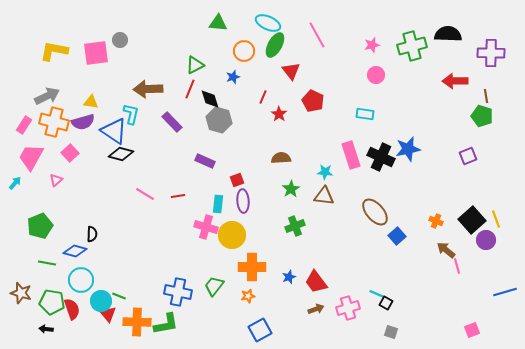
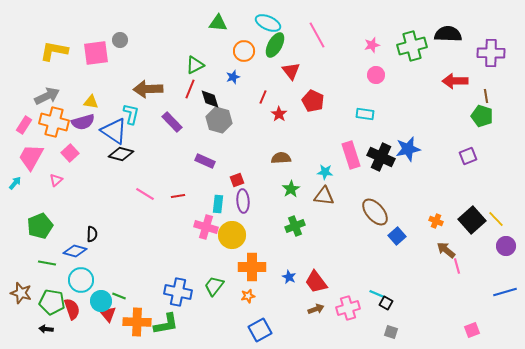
yellow line at (496, 219): rotated 24 degrees counterclockwise
purple circle at (486, 240): moved 20 px right, 6 px down
blue star at (289, 277): rotated 24 degrees counterclockwise
